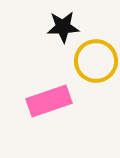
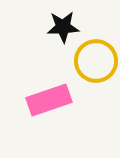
pink rectangle: moved 1 px up
